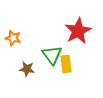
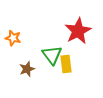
brown star: rotated 28 degrees counterclockwise
